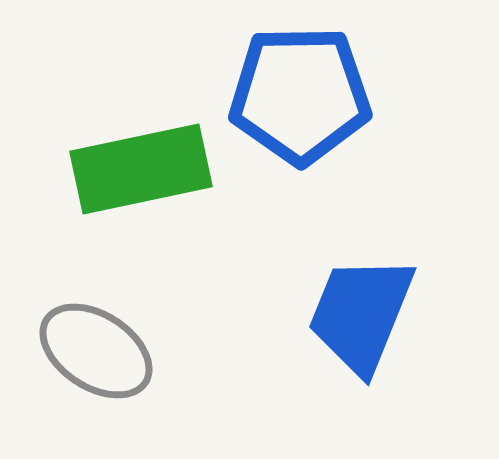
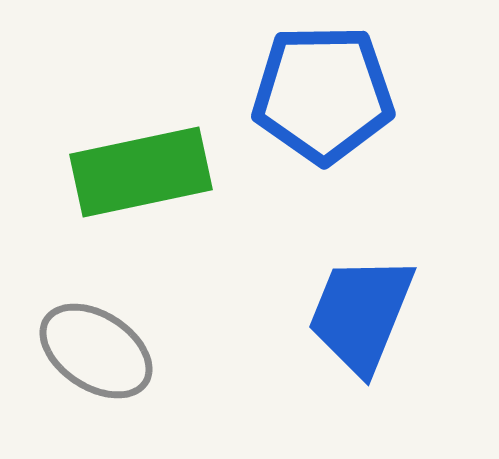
blue pentagon: moved 23 px right, 1 px up
green rectangle: moved 3 px down
